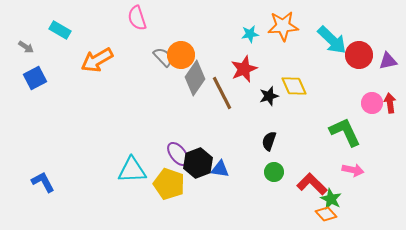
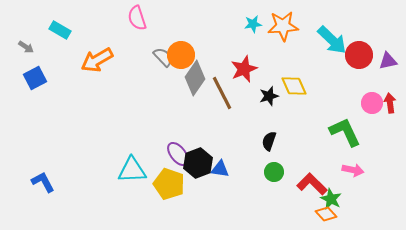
cyan star: moved 3 px right, 10 px up
